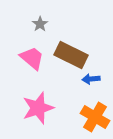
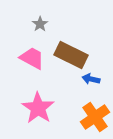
pink trapezoid: rotated 12 degrees counterclockwise
blue arrow: rotated 18 degrees clockwise
pink star: rotated 20 degrees counterclockwise
orange cross: rotated 24 degrees clockwise
